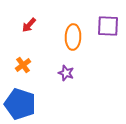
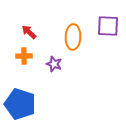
red arrow: moved 7 px down; rotated 91 degrees clockwise
orange cross: moved 1 px right, 9 px up; rotated 35 degrees clockwise
purple star: moved 12 px left, 9 px up
